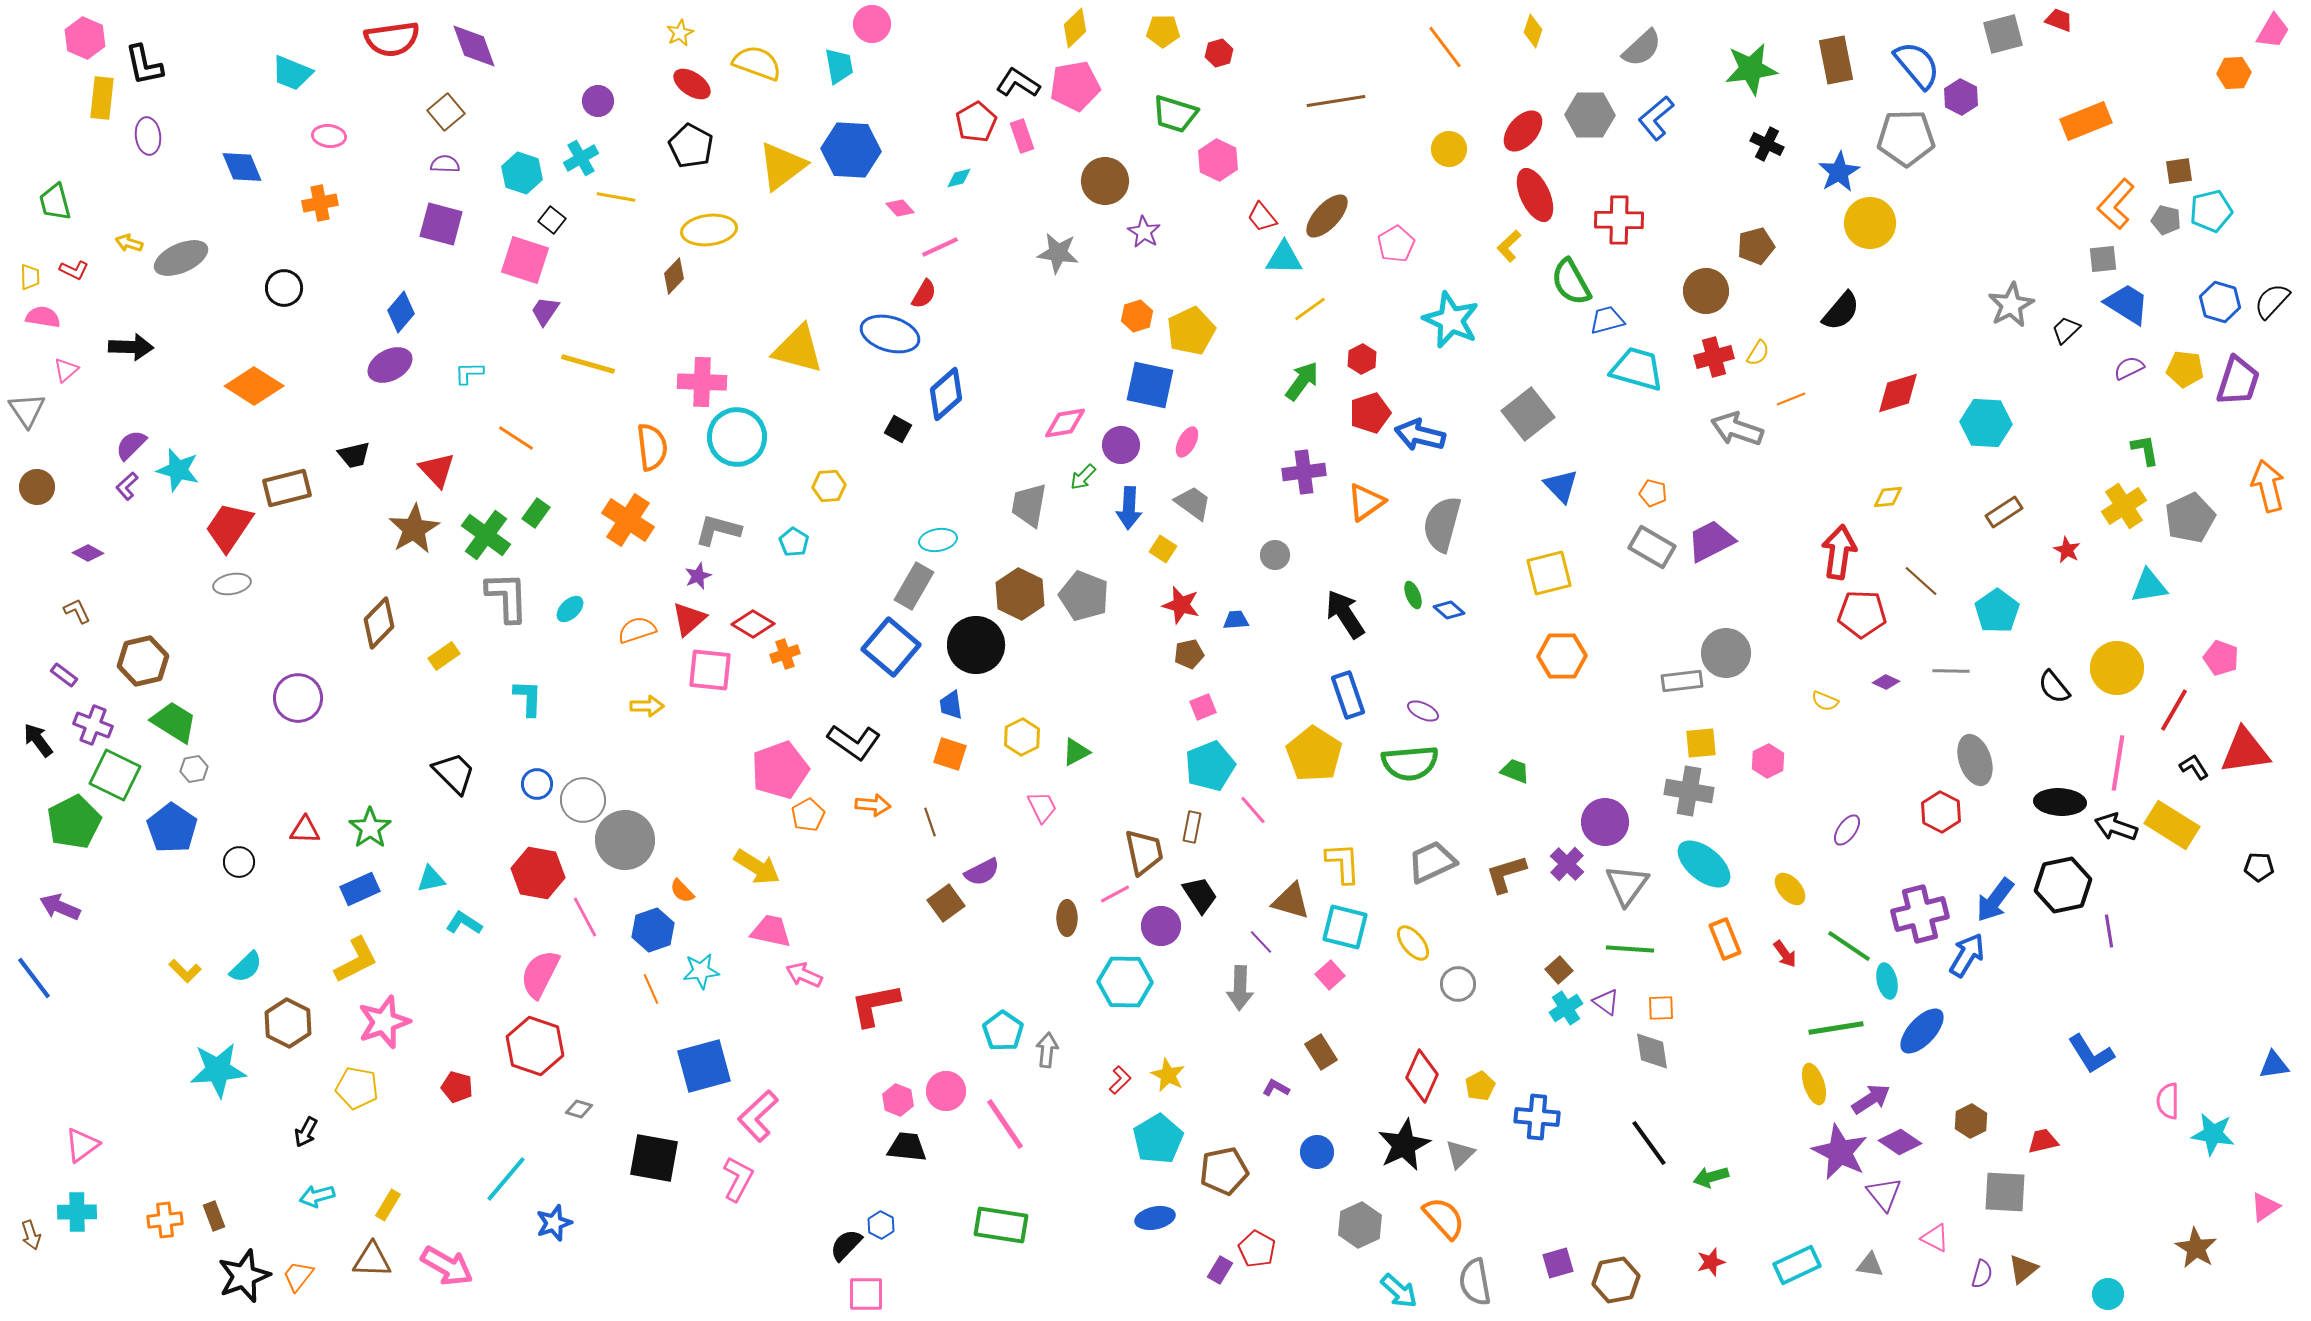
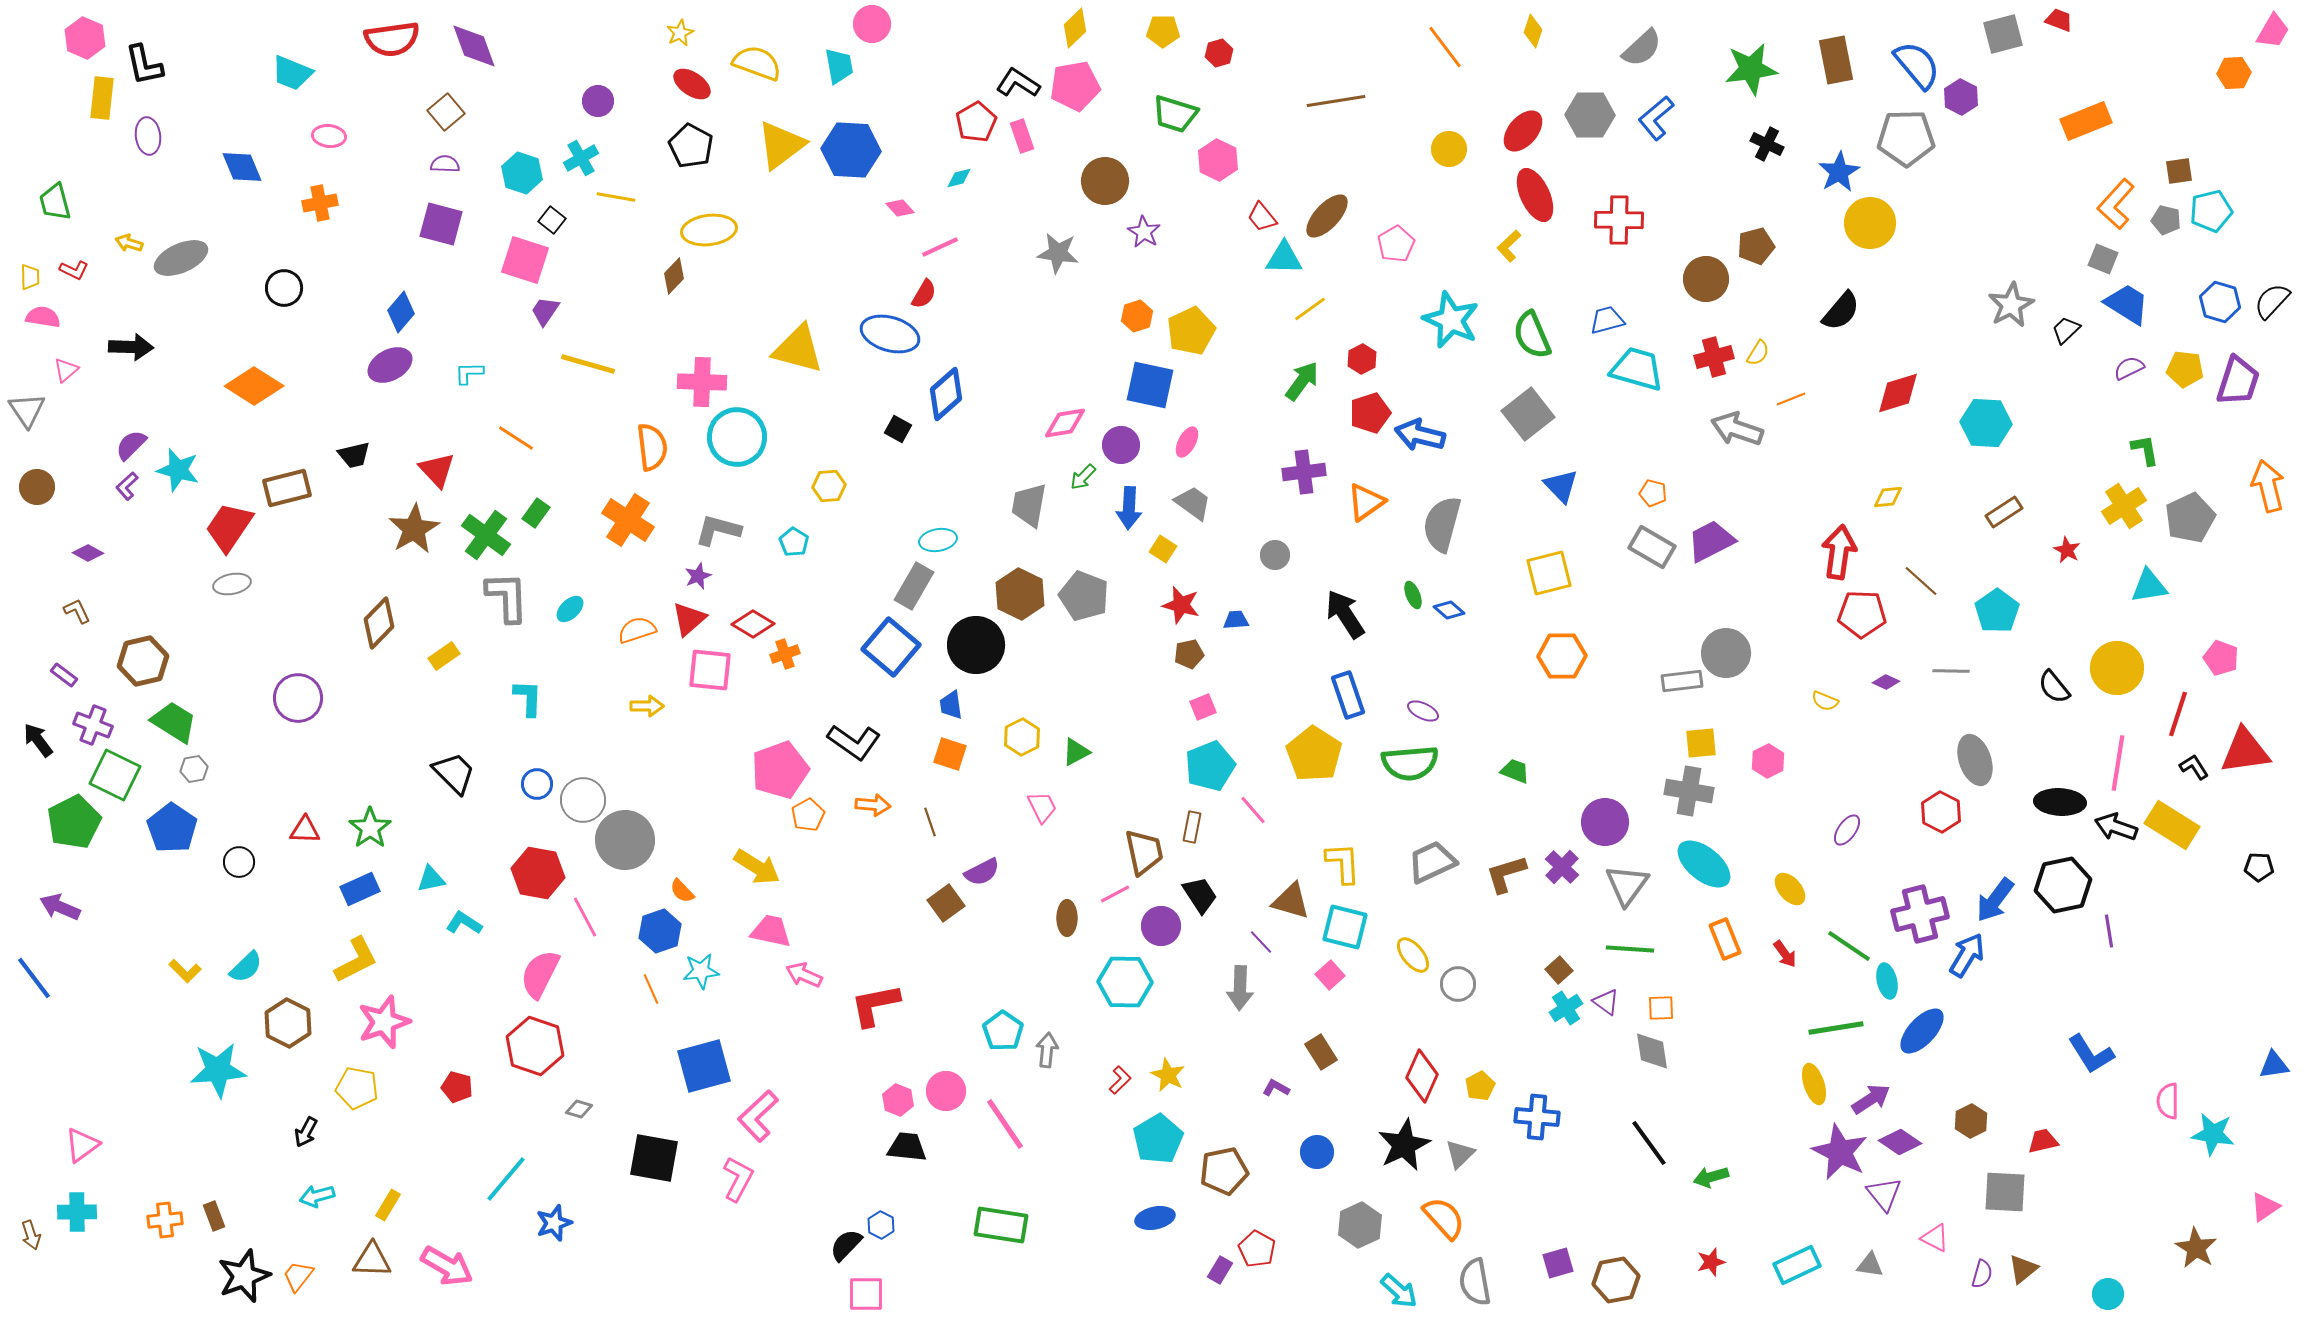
yellow triangle at (782, 166): moved 1 px left, 21 px up
gray square at (2103, 259): rotated 28 degrees clockwise
green semicircle at (1571, 282): moved 39 px left, 53 px down; rotated 6 degrees clockwise
brown circle at (1706, 291): moved 12 px up
red line at (2174, 710): moved 4 px right, 4 px down; rotated 12 degrees counterclockwise
purple cross at (1567, 864): moved 5 px left, 3 px down
blue hexagon at (653, 930): moved 7 px right, 1 px down
yellow ellipse at (1413, 943): moved 12 px down
